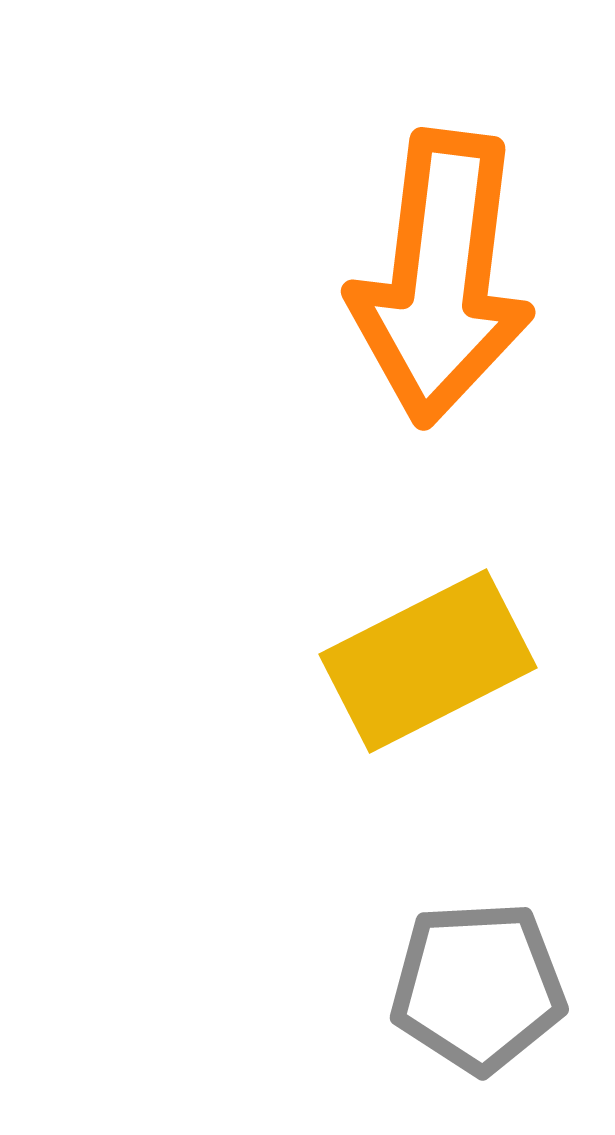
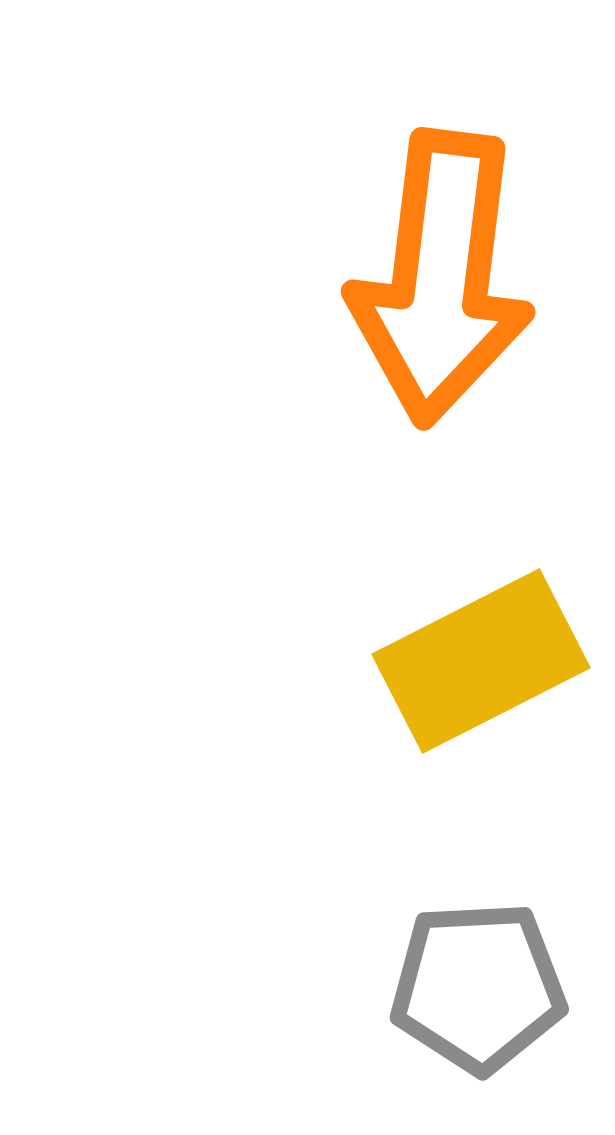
yellow rectangle: moved 53 px right
